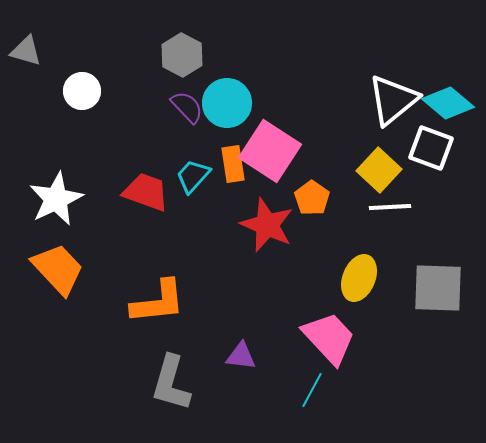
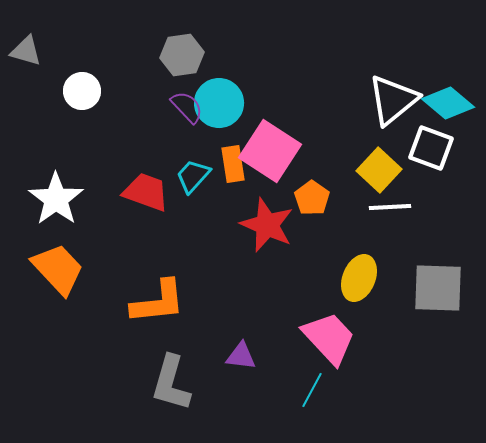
gray hexagon: rotated 24 degrees clockwise
cyan circle: moved 8 px left
white star: rotated 10 degrees counterclockwise
